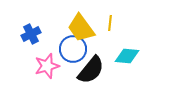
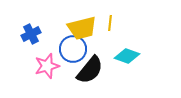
yellow trapezoid: moved 1 px right; rotated 68 degrees counterclockwise
cyan diamond: rotated 15 degrees clockwise
black semicircle: moved 1 px left
